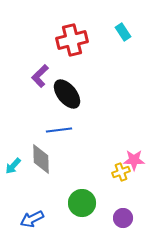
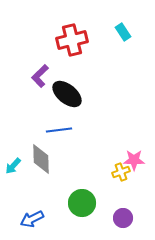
black ellipse: rotated 12 degrees counterclockwise
